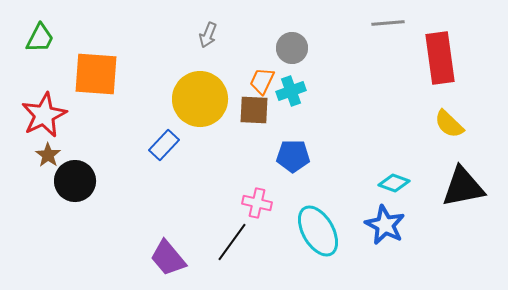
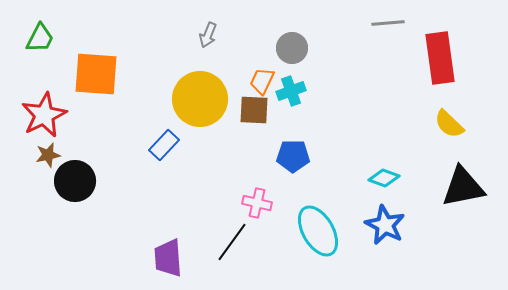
brown star: rotated 25 degrees clockwise
cyan diamond: moved 10 px left, 5 px up
purple trapezoid: rotated 36 degrees clockwise
